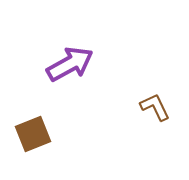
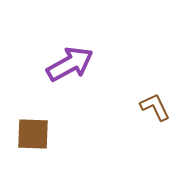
brown square: rotated 24 degrees clockwise
